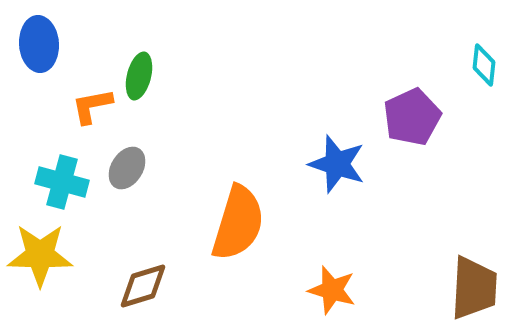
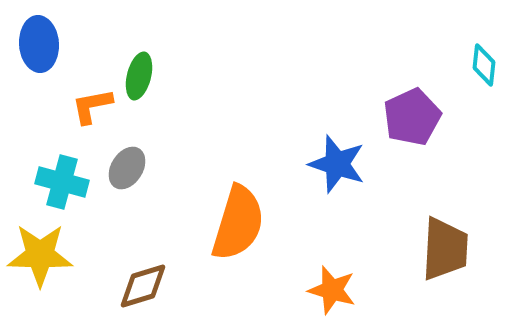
brown trapezoid: moved 29 px left, 39 px up
